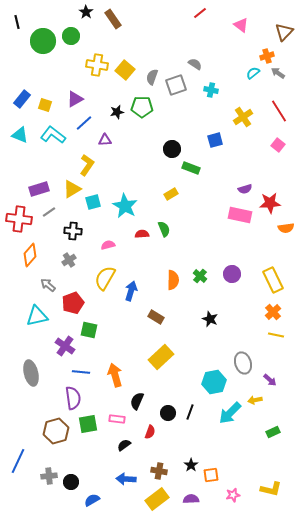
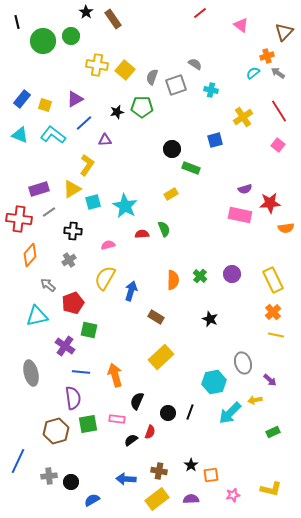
black semicircle at (124, 445): moved 7 px right, 5 px up
